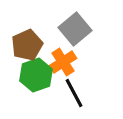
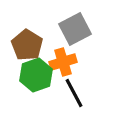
gray square: rotated 12 degrees clockwise
brown pentagon: rotated 16 degrees counterclockwise
orange cross: rotated 16 degrees clockwise
